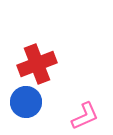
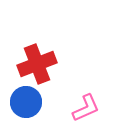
pink L-shape: moved 1 px right, 8 px up
